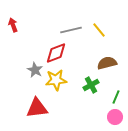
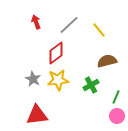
red arrow: moved 23 px right, 3 px up
gray line: moved 2 px left, 5 px up; rotated 30 degrees counterclockwise
red diamond: rotated 15 degrees counterclockwise
brown semicircle: moved 2 px up
gray star: moved 2 px left, 9 px down
yellow star: moved 2 px right
red triangle: moved 7 px down
pink circle: moved 2 px right, 1 px up
